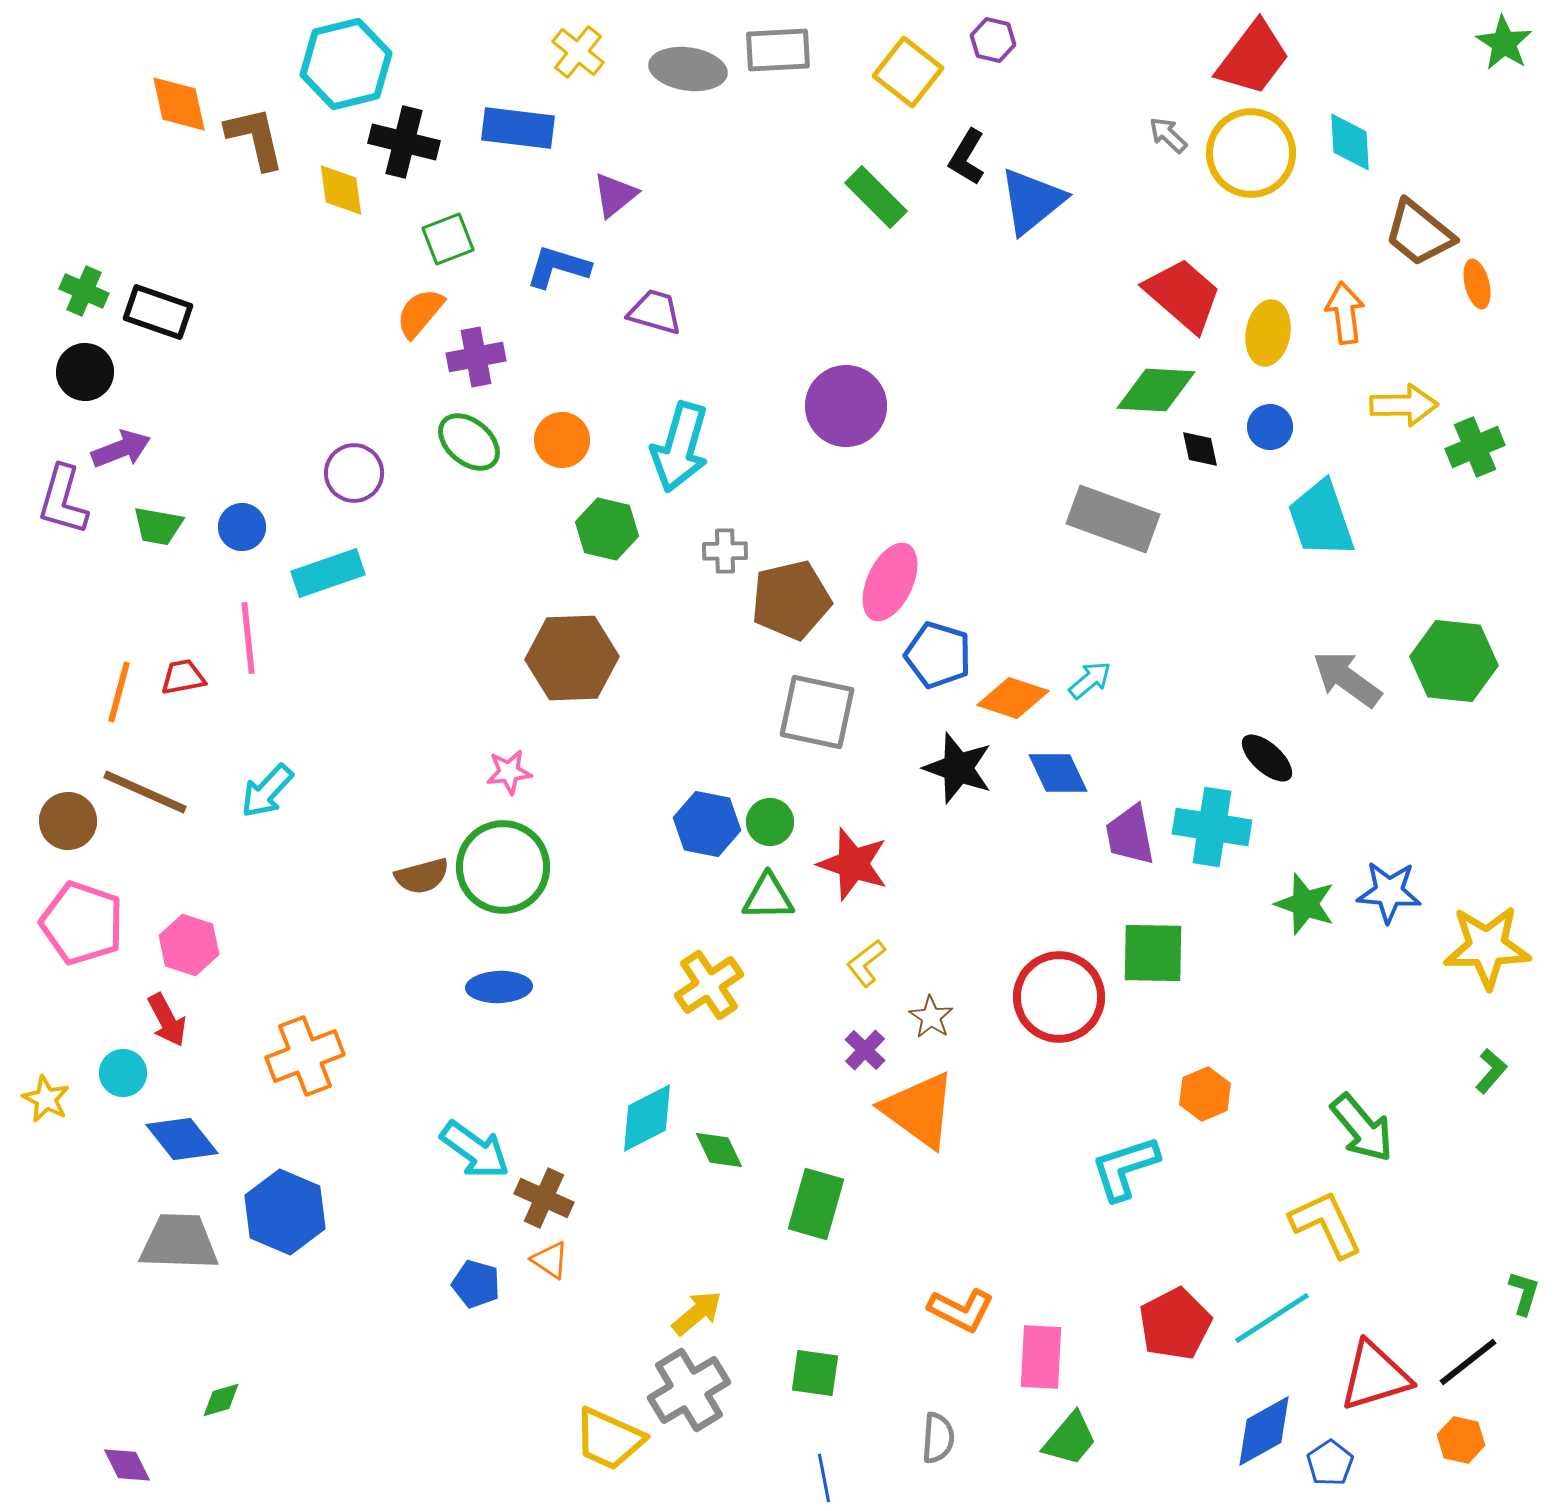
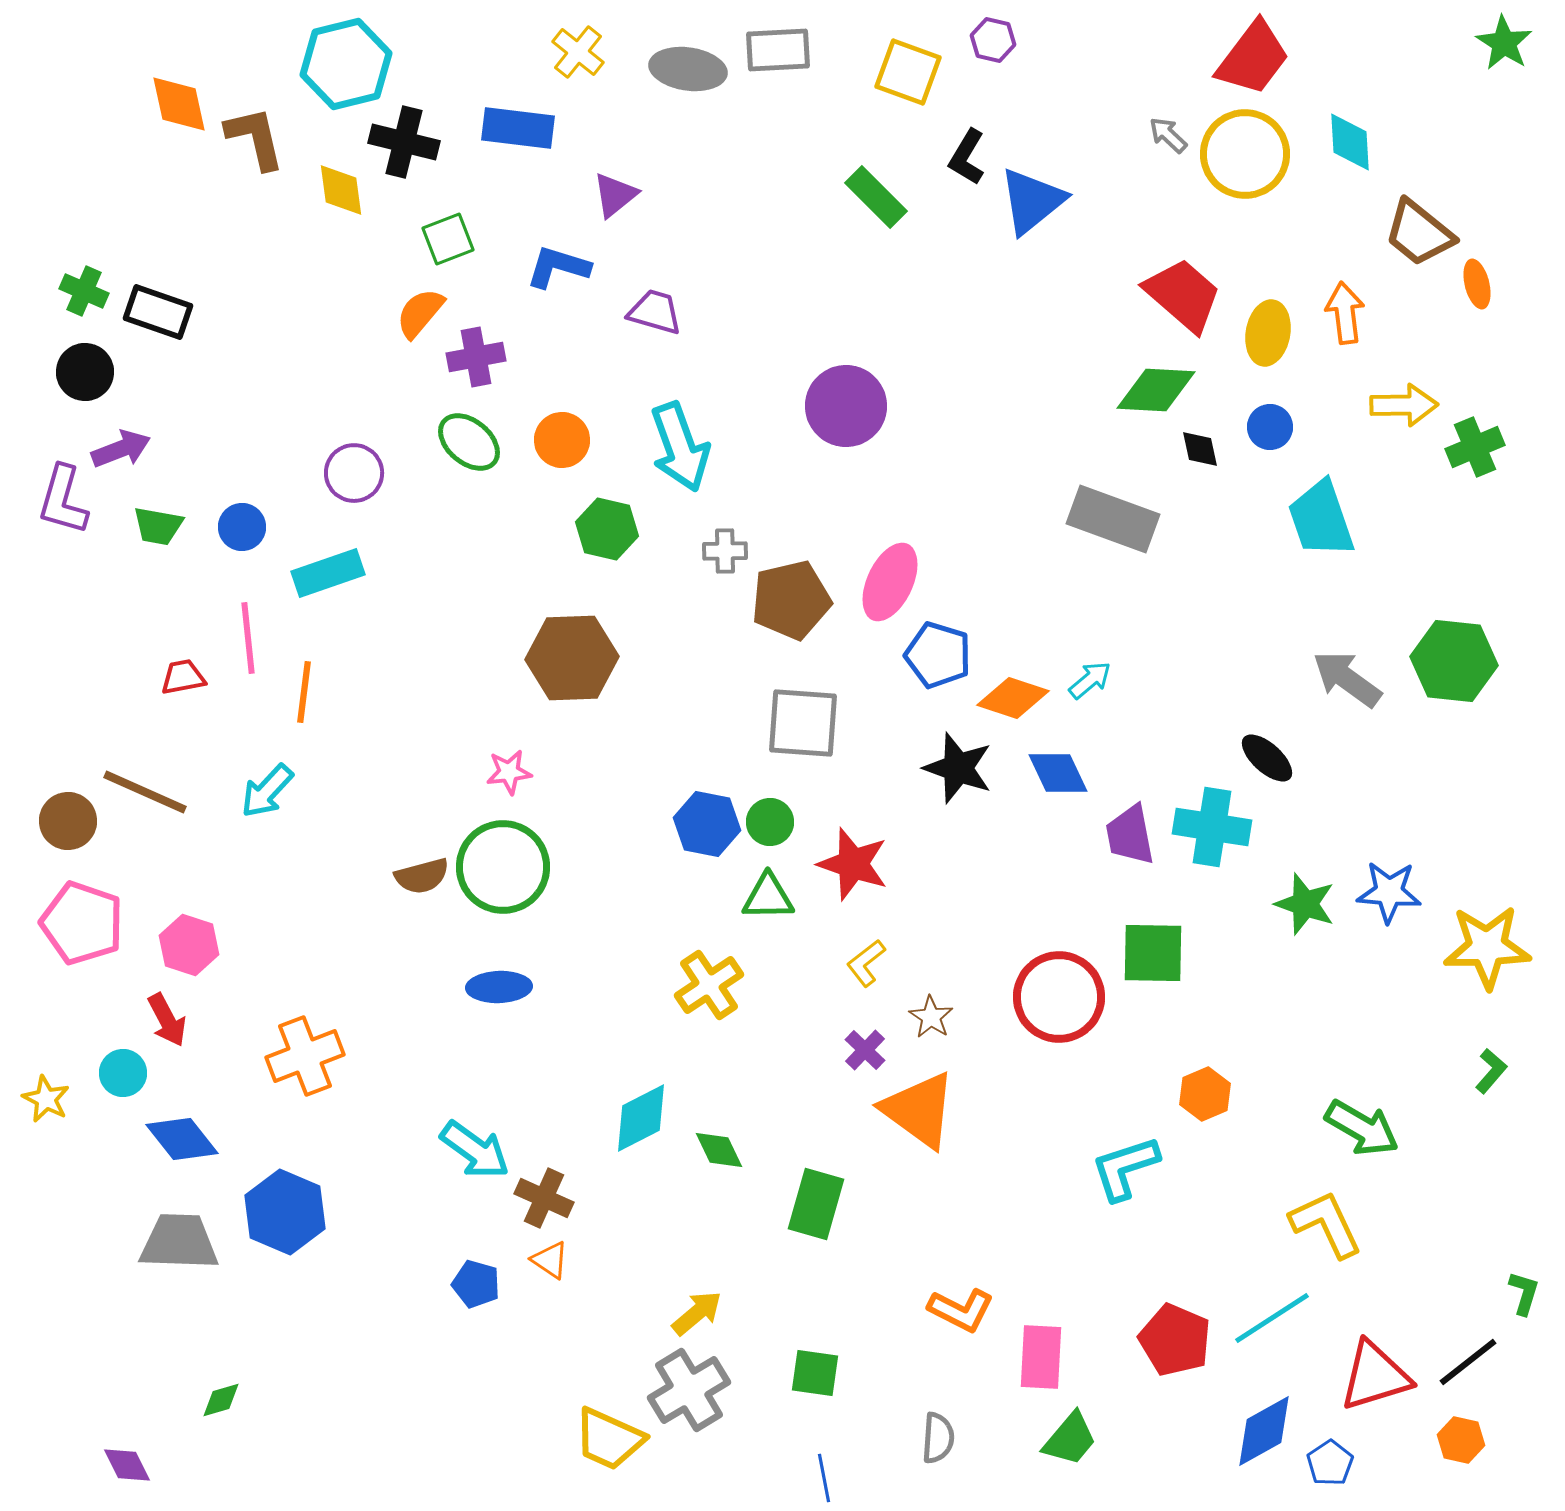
yellow square at (908, 72): rotated 18 degrees counterclockwise
yellow circle at (1251, 153): moved 6 px left, 1 px down
cyan arrow at (680, 447): rotated 36 degrees counterclockwise
orange line at (119, 692): moved 185 px right; rotated 8 degrees counterclockwise
gray square at (817, 712): moved 14 px left, 11 px down; rotated 8 degrees counterclockwise
cyan diamond at (647, 1118): moved 6 px left
green arrow at (1362, 1128): rotated 20 degrees counterclockwise
red pentagon at (1175, 1324): moved 16 px down; rotated 22 degrees counterclockwise
